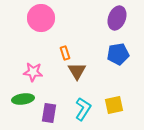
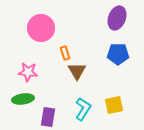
pink circle: moved 10 px down
blue pentagon: rotated 10 degrees clockwise
pink star: moved 5 px left
purple rectangle: moved 1 px left, 4 px down
